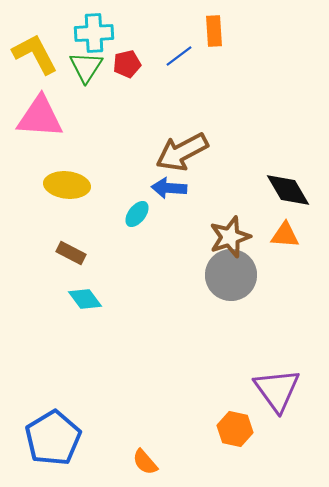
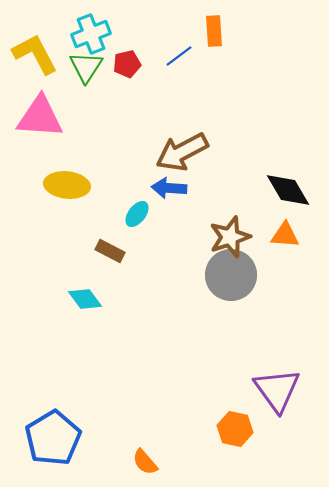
cyan cross: moved 3 px left, 1 px down; rotated 18 degrees counterclockwise
brown rectangle: moved 39 px right, 2 px up
